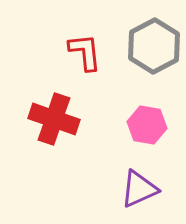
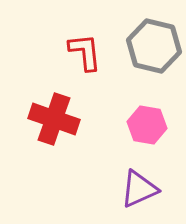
gray hexagon: rotated 18 degrees counterclockwise
